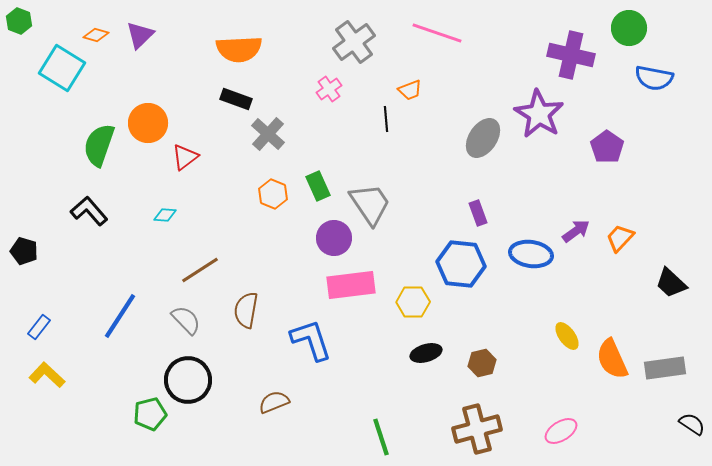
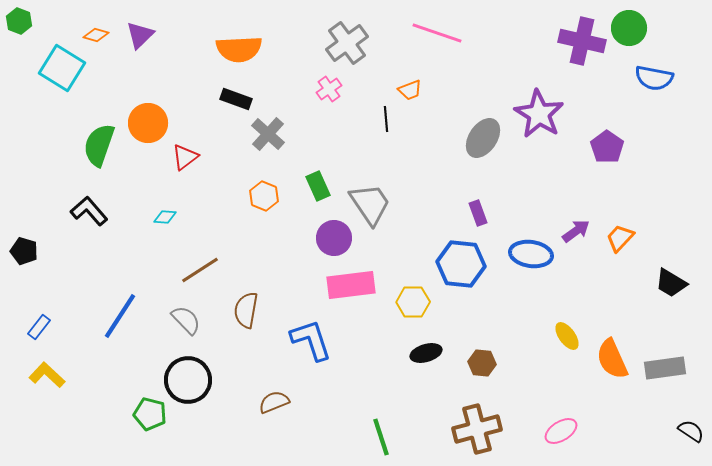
gray cross at (354, 42): moved 7 px left, 1 px down
purple cross at (571, 55): moved 11 px right, 14 px up
orange hexagon at (273, 194): moved 9 px left, 2 px down
cyan diamond at (165, 215): moved 2 px down
black trapezoid at (671, 283): rotated 12 degrees counterclockwise
brown hexagon at (482, 363): rotated 20 degrees clockwise
green pentagon at (150, 414): rotated 28 degrees clockwise
black semicircle at (692, 424): moved 1 px left, 7 px down
